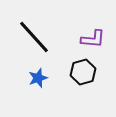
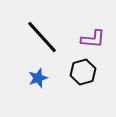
black line: moved 8 px right
